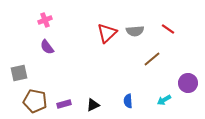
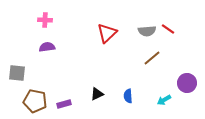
pink cross: rotated 24 degrees clockwise
gray semicircle: moved 12 px right
purple semicircle: rotated 119 degrees clockwise
brown line: moved 1 px up
gray square: moved 2 px left; rotated 18 degrees clockwise
purple circle: moved 1 px left
blue semicircle: moved 5 px up
black triangle: moved 4 px right, 11 px up
